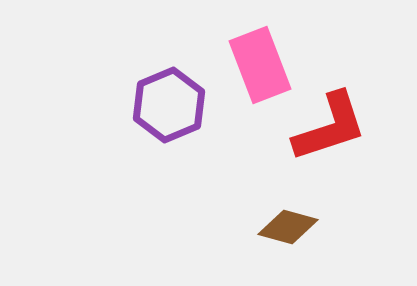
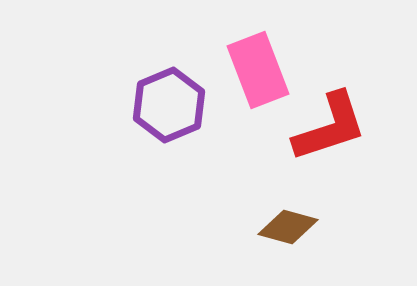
pink rectangle: moved 2 px left, 5 px down
